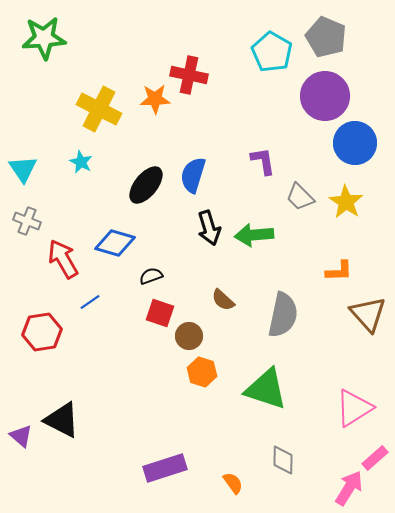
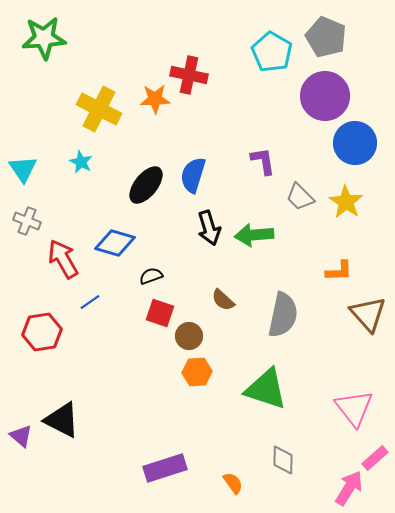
orange hexagon: moved 5 px left; rotated 20 degrees counterclockwise
pink triangle: rotated 36 degrees counterclockwise
